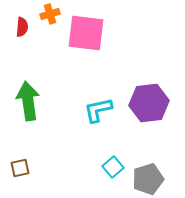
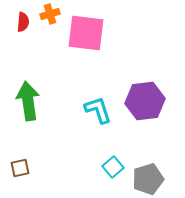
red semicircle: moved 1 px right, 5 px up
purple hexagon: moved 4 px left, 2 px up
cyan L-shape: rotated 84 degrees clockwise
